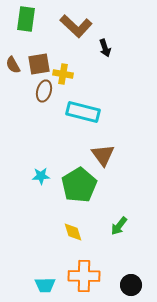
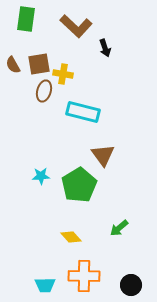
green arrow: moved 2 px down; rotated 12 degrees clockwise
yellow diamond: moved 2 px left, 5 px down; rotated 25 degrees counterclockwise
